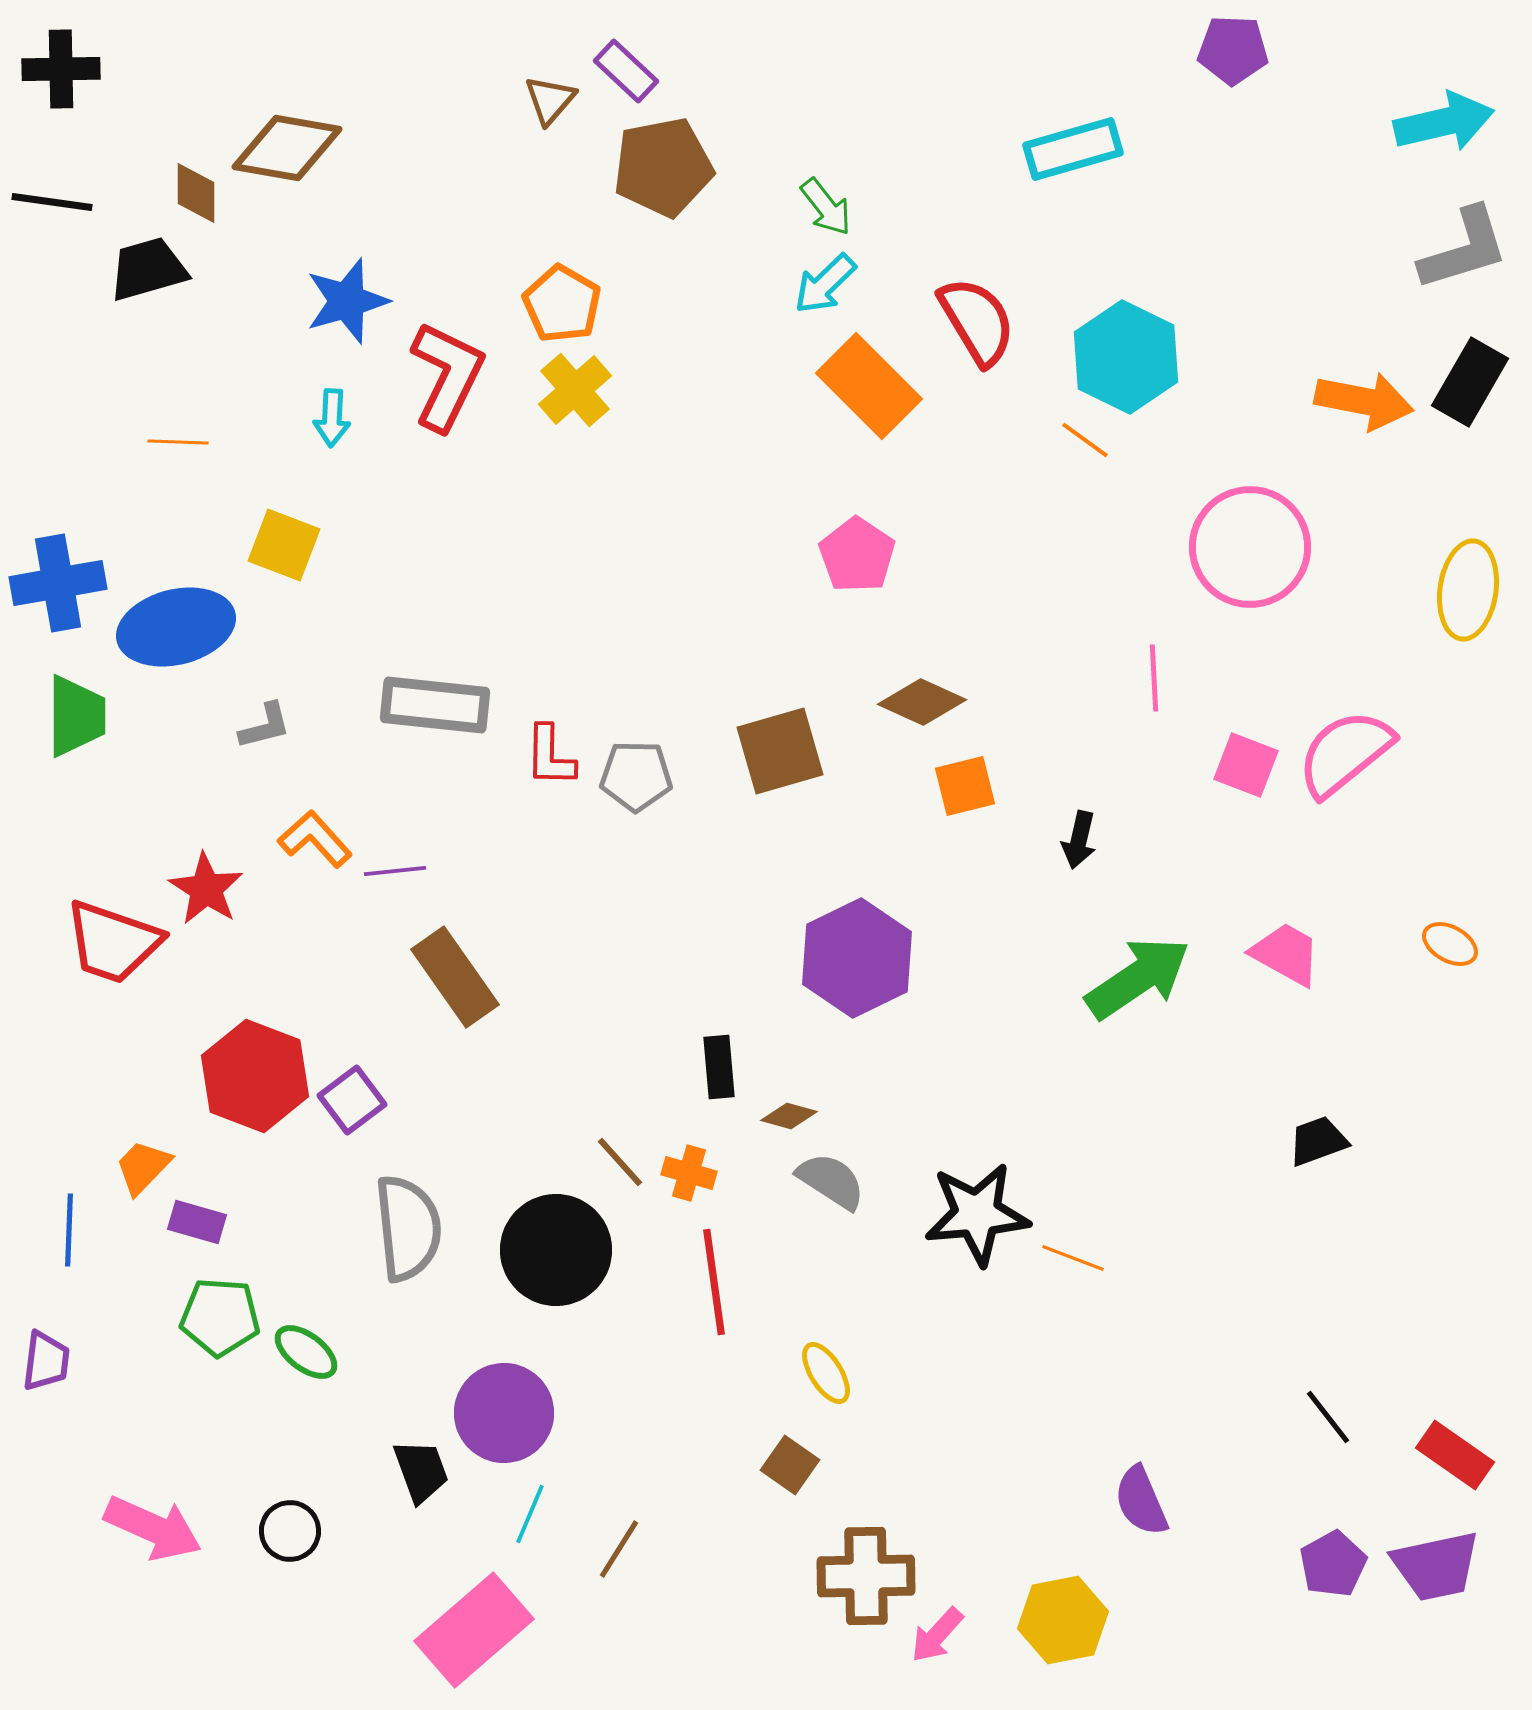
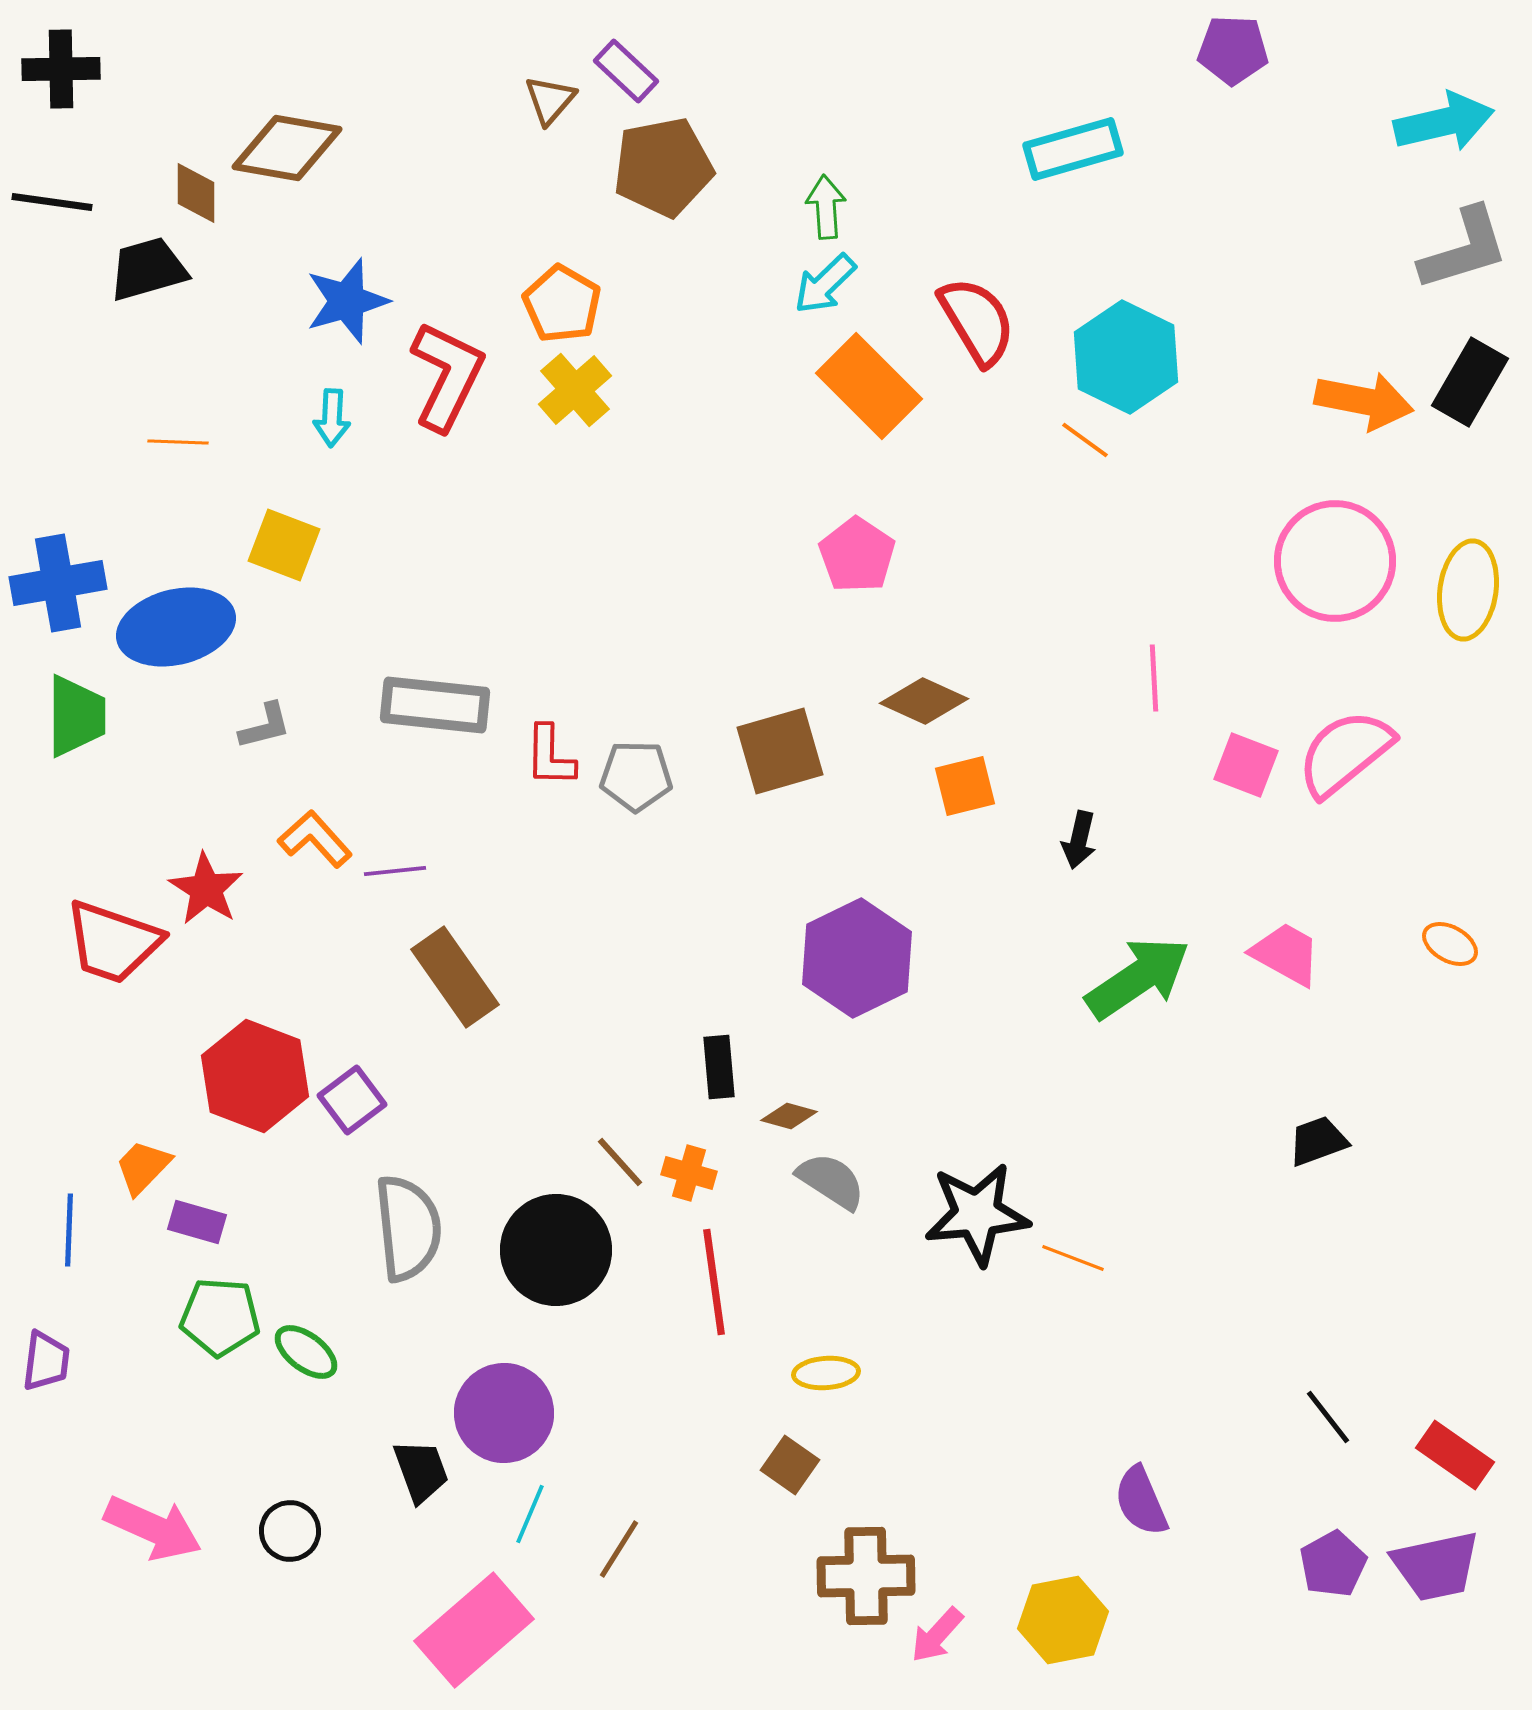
green arrow at (826, 207): rotated 146 degrees counterclockwise
pink circle at (1250, 547): moved 85 px right, 14 px down
brown diamond at (922, 702): moved 2 px right, 1 px up
yellow ellipse at (826, 1373): rotated 62 degrees counterclockwise
